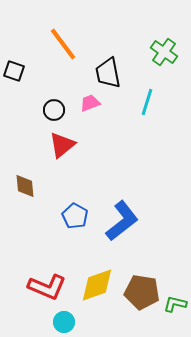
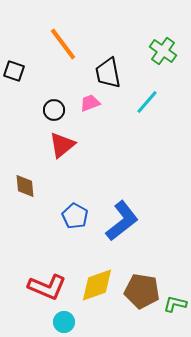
green cross: moved 1 px left, 1 px up
cyan line: rotated 24 degrees clockwise
brown pentagon: moved 1 px up
